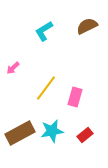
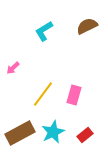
yellow line: moved 3 px left, 6 px down
pink rectangle: moved 1 px left, 2 px up
cyan star: moved 1 px right, 1 px down; rotated 15 degrees counterclockwise
